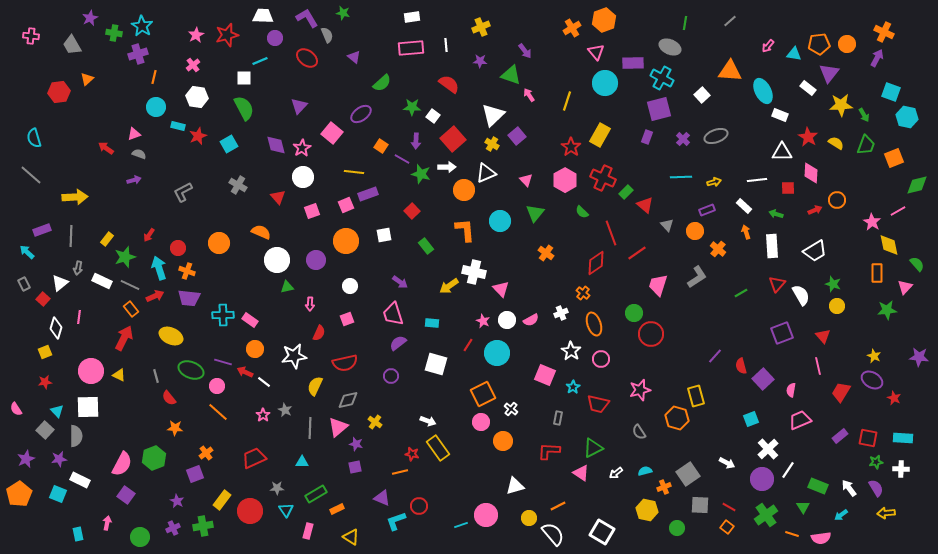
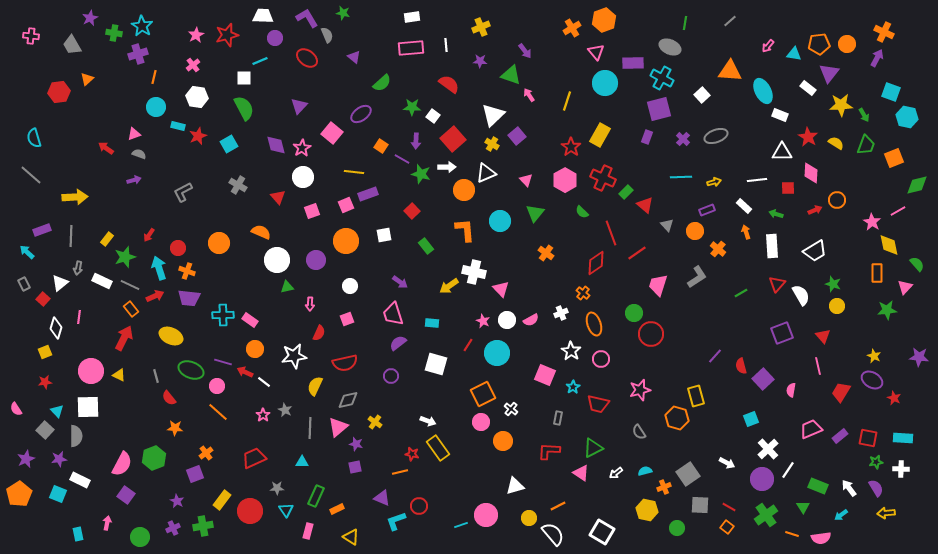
pink trapezoid at (800, 420): moved 11 px right, 9 px down
green rectangle at (316, 494): moved 2 px down; rotated 35 degrees counterclockwise
